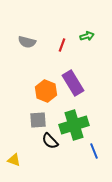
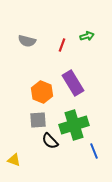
gray semicircle: moved 1 px up
orange hexagon: moved 4 px left, 1 px down
